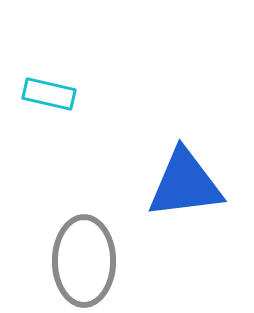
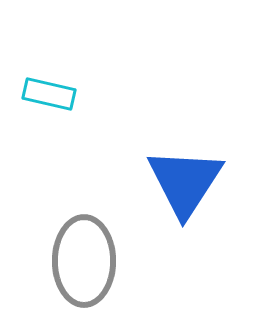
blue triangle: moved 2 px up; rotated 50 degrees counterclockwise
